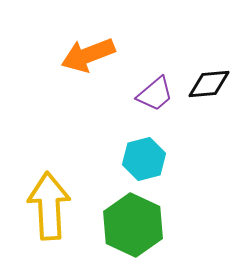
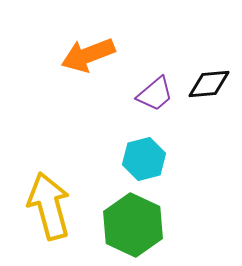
yellow arrow: rotated 12 degrees counterclockwise
